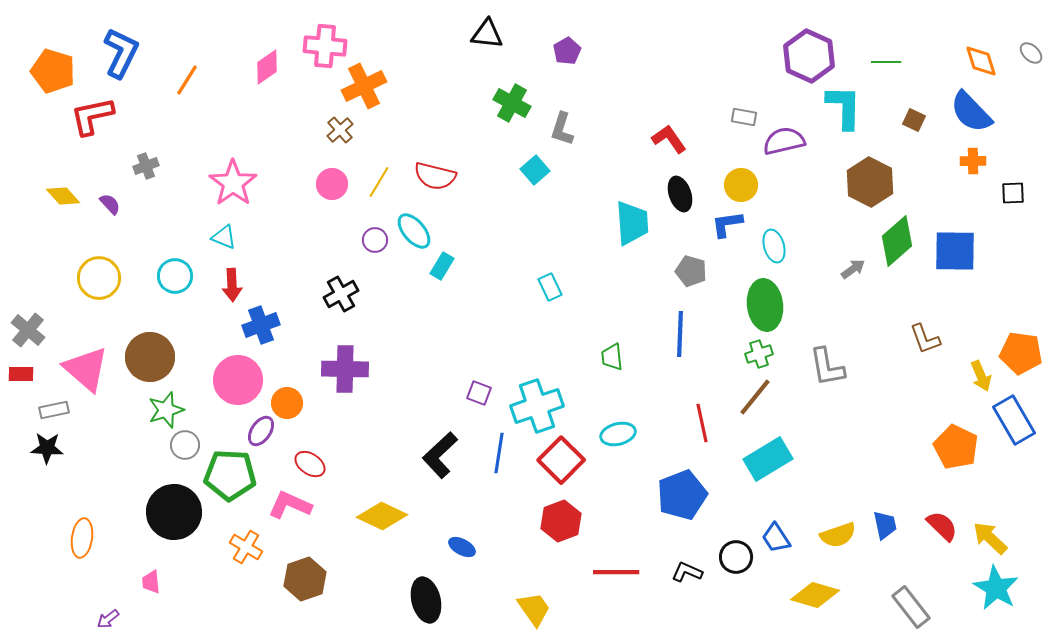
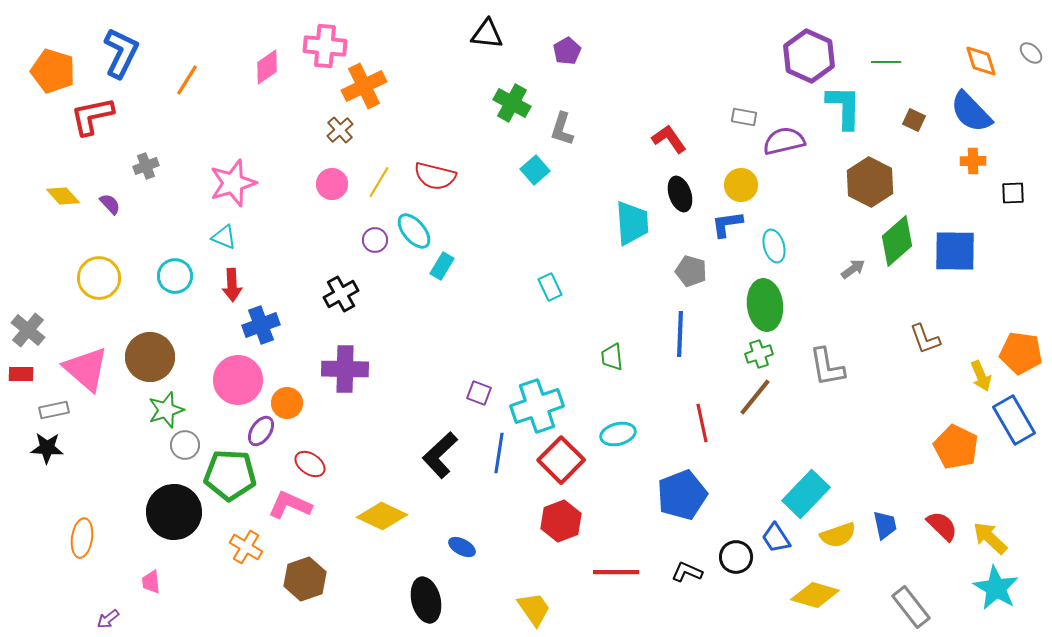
pink star at (233, 183): rotated 18 degrees clockwise
cyan rectangle at (768, 459): moved 38 px right, 35 px down; rotated 15 degrees counterclockwise
